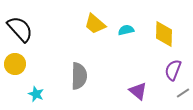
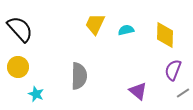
yellow trapezoid: rotated 75 degrees clockwise
yellow diamond: moved 1 px right, 1 px down
yellow circle: moved 3 px right, 3 px down
